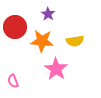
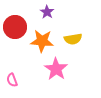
purple star: moved 1 px left, 2 px up
yellow semicircle: moved 2 px left, 2 px up
pink semicircle: moved 1 px left, 1 px up
